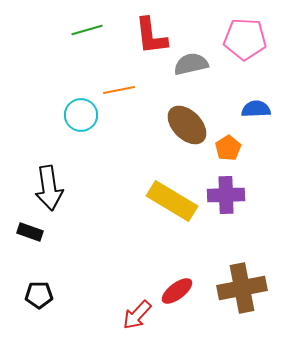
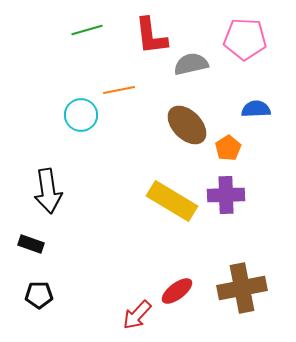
black arrow: moved 1 px left, 3 px down
black rectangle: moved 1 px right, 12 px down
